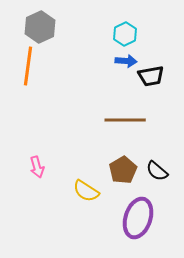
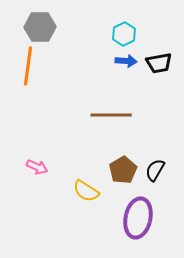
gray hexagon: rotated 24 degrees clockwise
cyan hexagon: moved 1 px left
black trapezoid: moved 8 px right, 13 px up
brown line: moved 14 px left, 5 px up
pink arrow: rotated 50 degrees counterclockwise
black semicircle: moved 2 px left, 1 px up; rotated 80 degrees clockwise
purple ellipse: rotated 6 degrees counterclockwise
